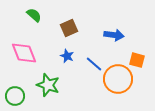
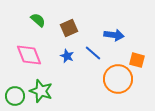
green semicircle: moved 4 px right, 5 px down
pink diamond: moved 5 px right, 2 px down
blue line: moved 1 px left, 11 px up
green star: moved 7 px left, 6 px down
